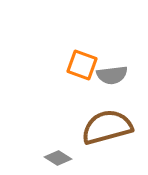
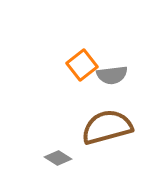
orange square: rotated 32 degrees clockwise
